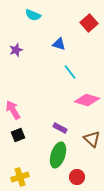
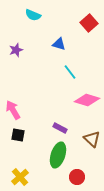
black square: rotated 32 degrees clockwise
yellow cross: rotated 24 degrees counterclockwise
